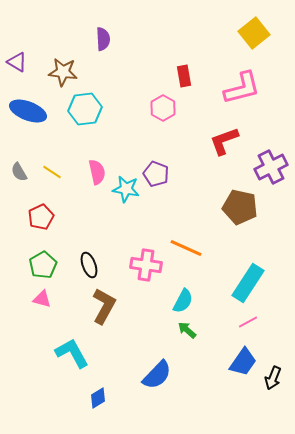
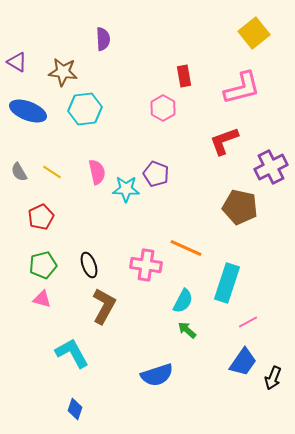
cyan star: rotated 8 degrees counterclockwise
green pentagon: rotated 16 degrees clockwise
cyan rectangle: moved 21 px left; rotated 15 degrees counterclockwise
blue semicircle: rotated 28 degrees clockwise
blue diamond: moved 23 px left, 11 px down; rotated 40 degrees counterclockwise
